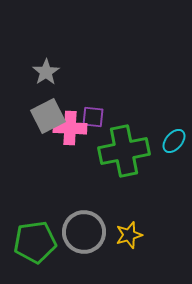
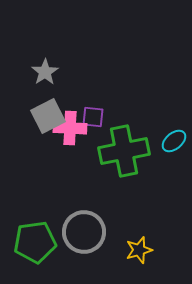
gray star: moved 1 px left
cyan ellipse: rotated 10 degrees clockwise
yellow star: moved 10 px right, 15 px down
